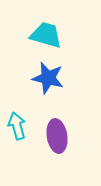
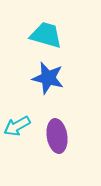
cyan arrow: rotated 104 degrees counterclockwise
